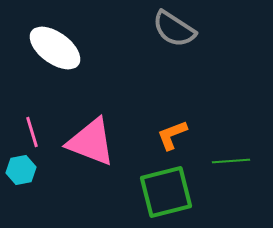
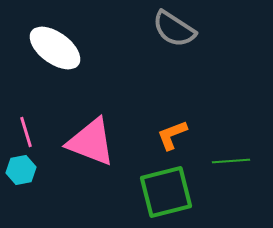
pink line: moved 6 px left
